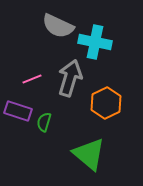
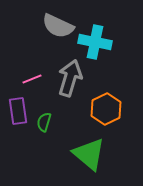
orange hexagon: moved 6 px down
purple rectangle: rotated 64 degrees clockwise
